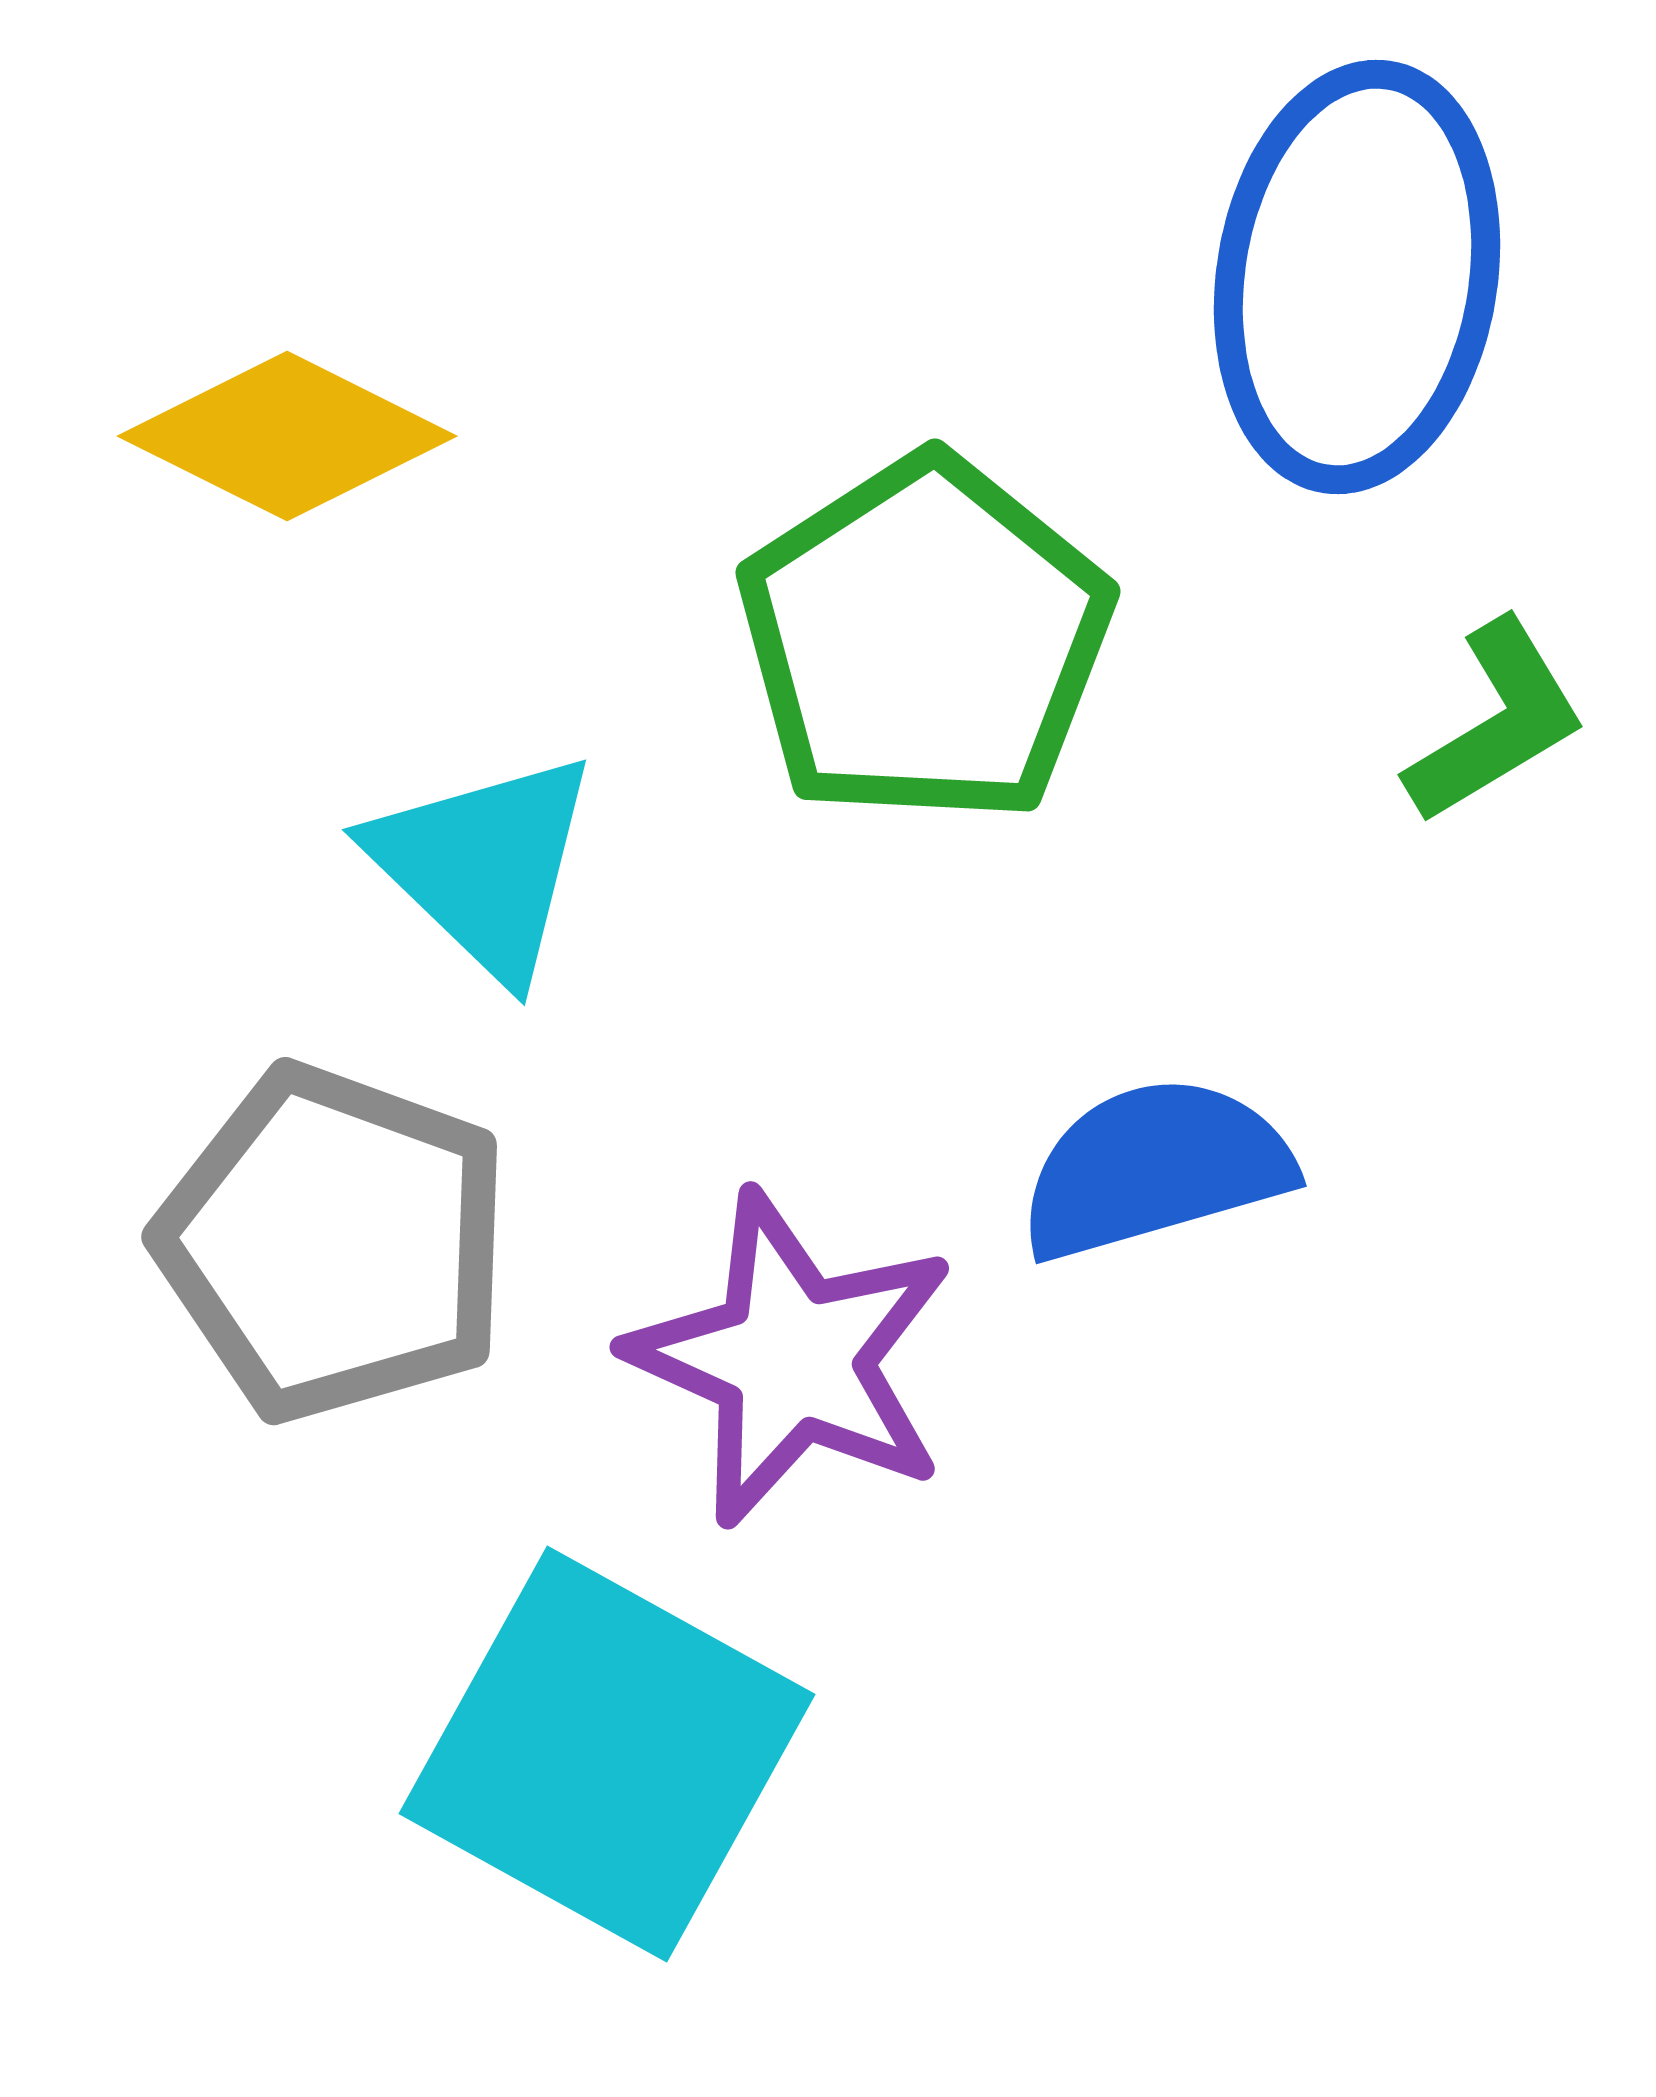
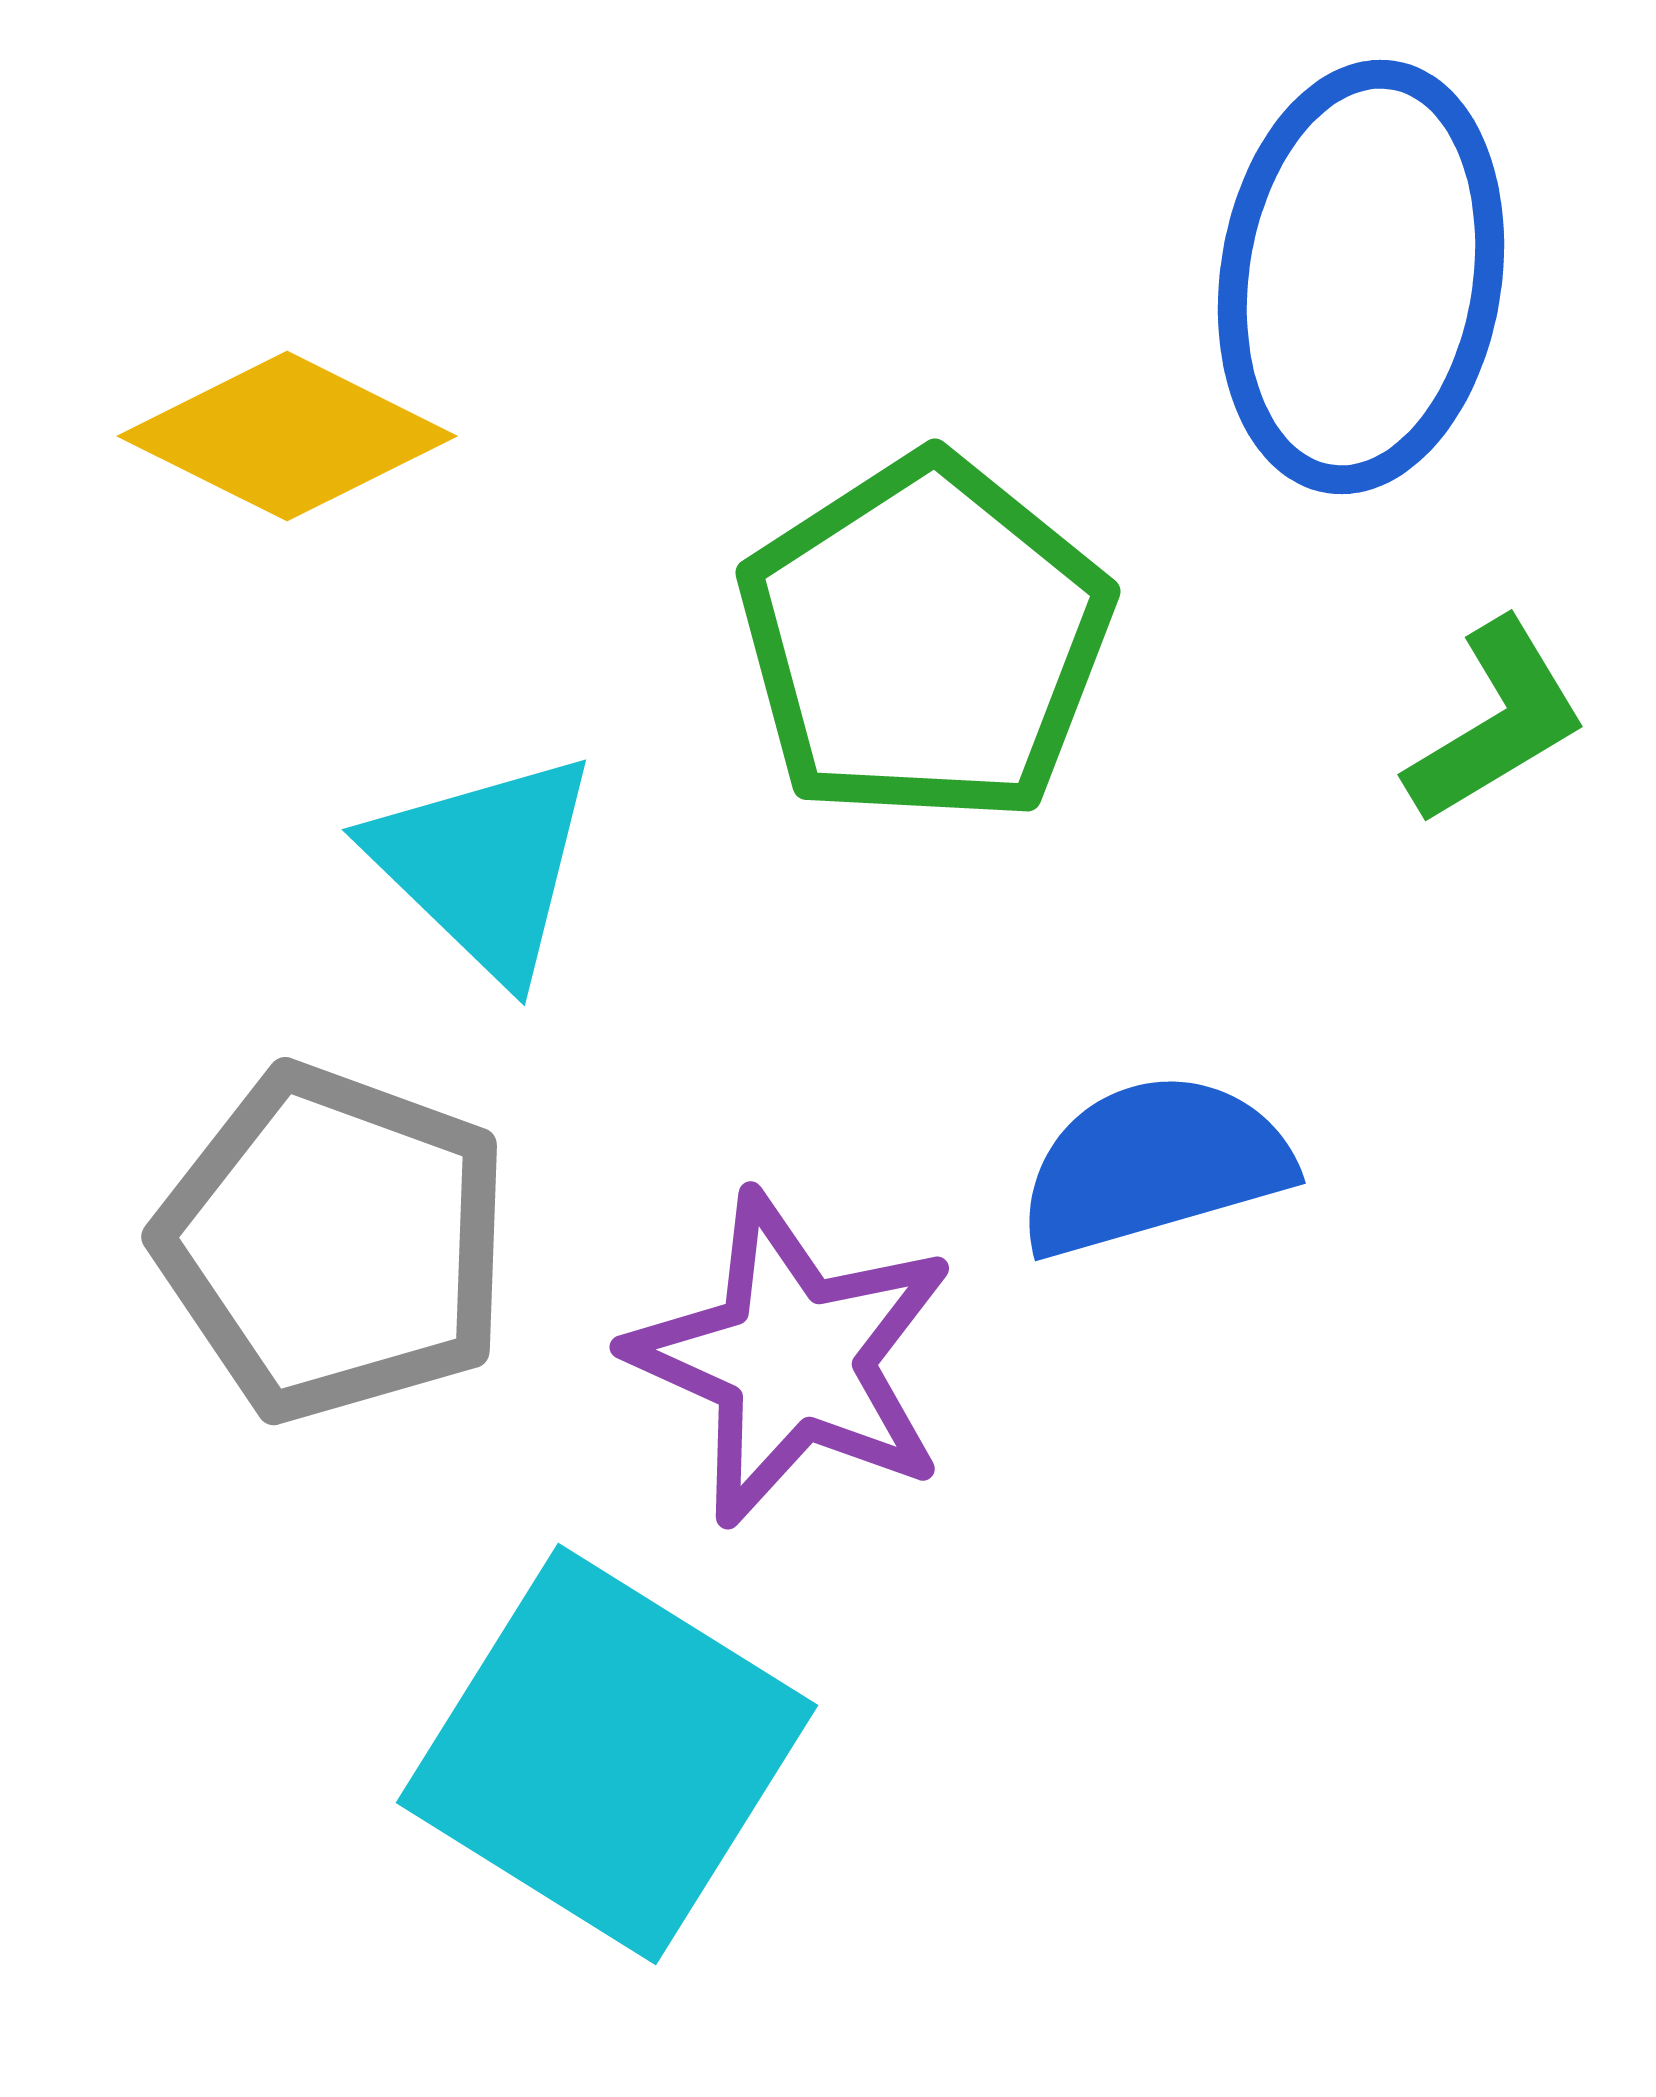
blue ellipse: moved 4 px right
blue semicircle: moved 1 px left, 3 px up
cyan square: rotated 3 degrees clockwise
